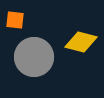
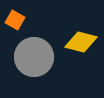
orange square: rotated 24 degrees clockwise
